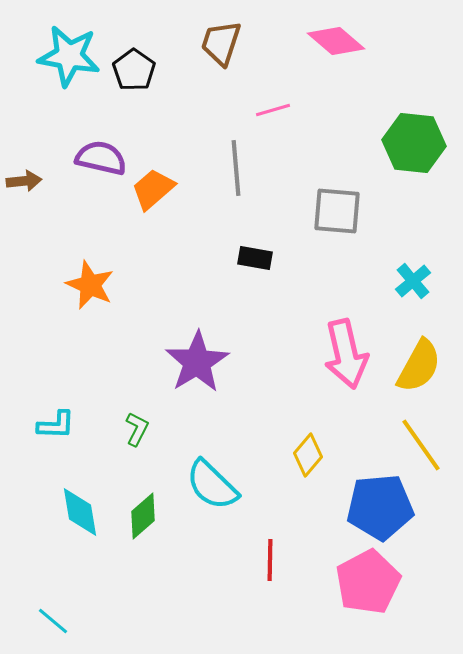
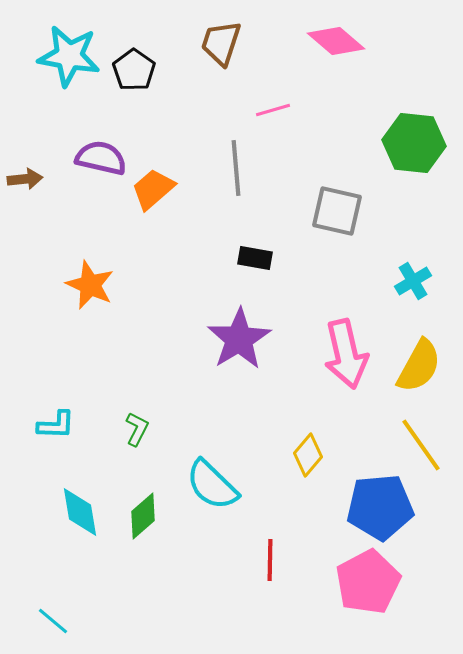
brown arrow: moved 1 px right, 2 px up
gray square: rotated 8 degrees clockwise
cyan cross: rotated 9 degrees clockwise
purple star: moved 42 px right, 23 px up
